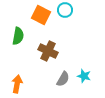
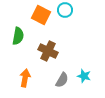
gray semicircle: moved 1 px left, 1 px down
orange arrow: moved 8 px right, 6 px up
